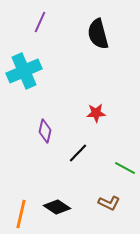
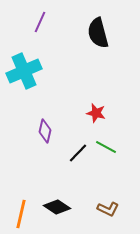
black semicircle: moved 1 px up
red star: rotated 18 degrees clockwise
green line: moved 19 px left, 21 px up
brown L-shape: moved 1 px left, 6 px down
